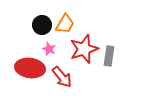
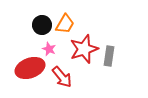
red ellipse: rotated 28 degrees counterclockwise
